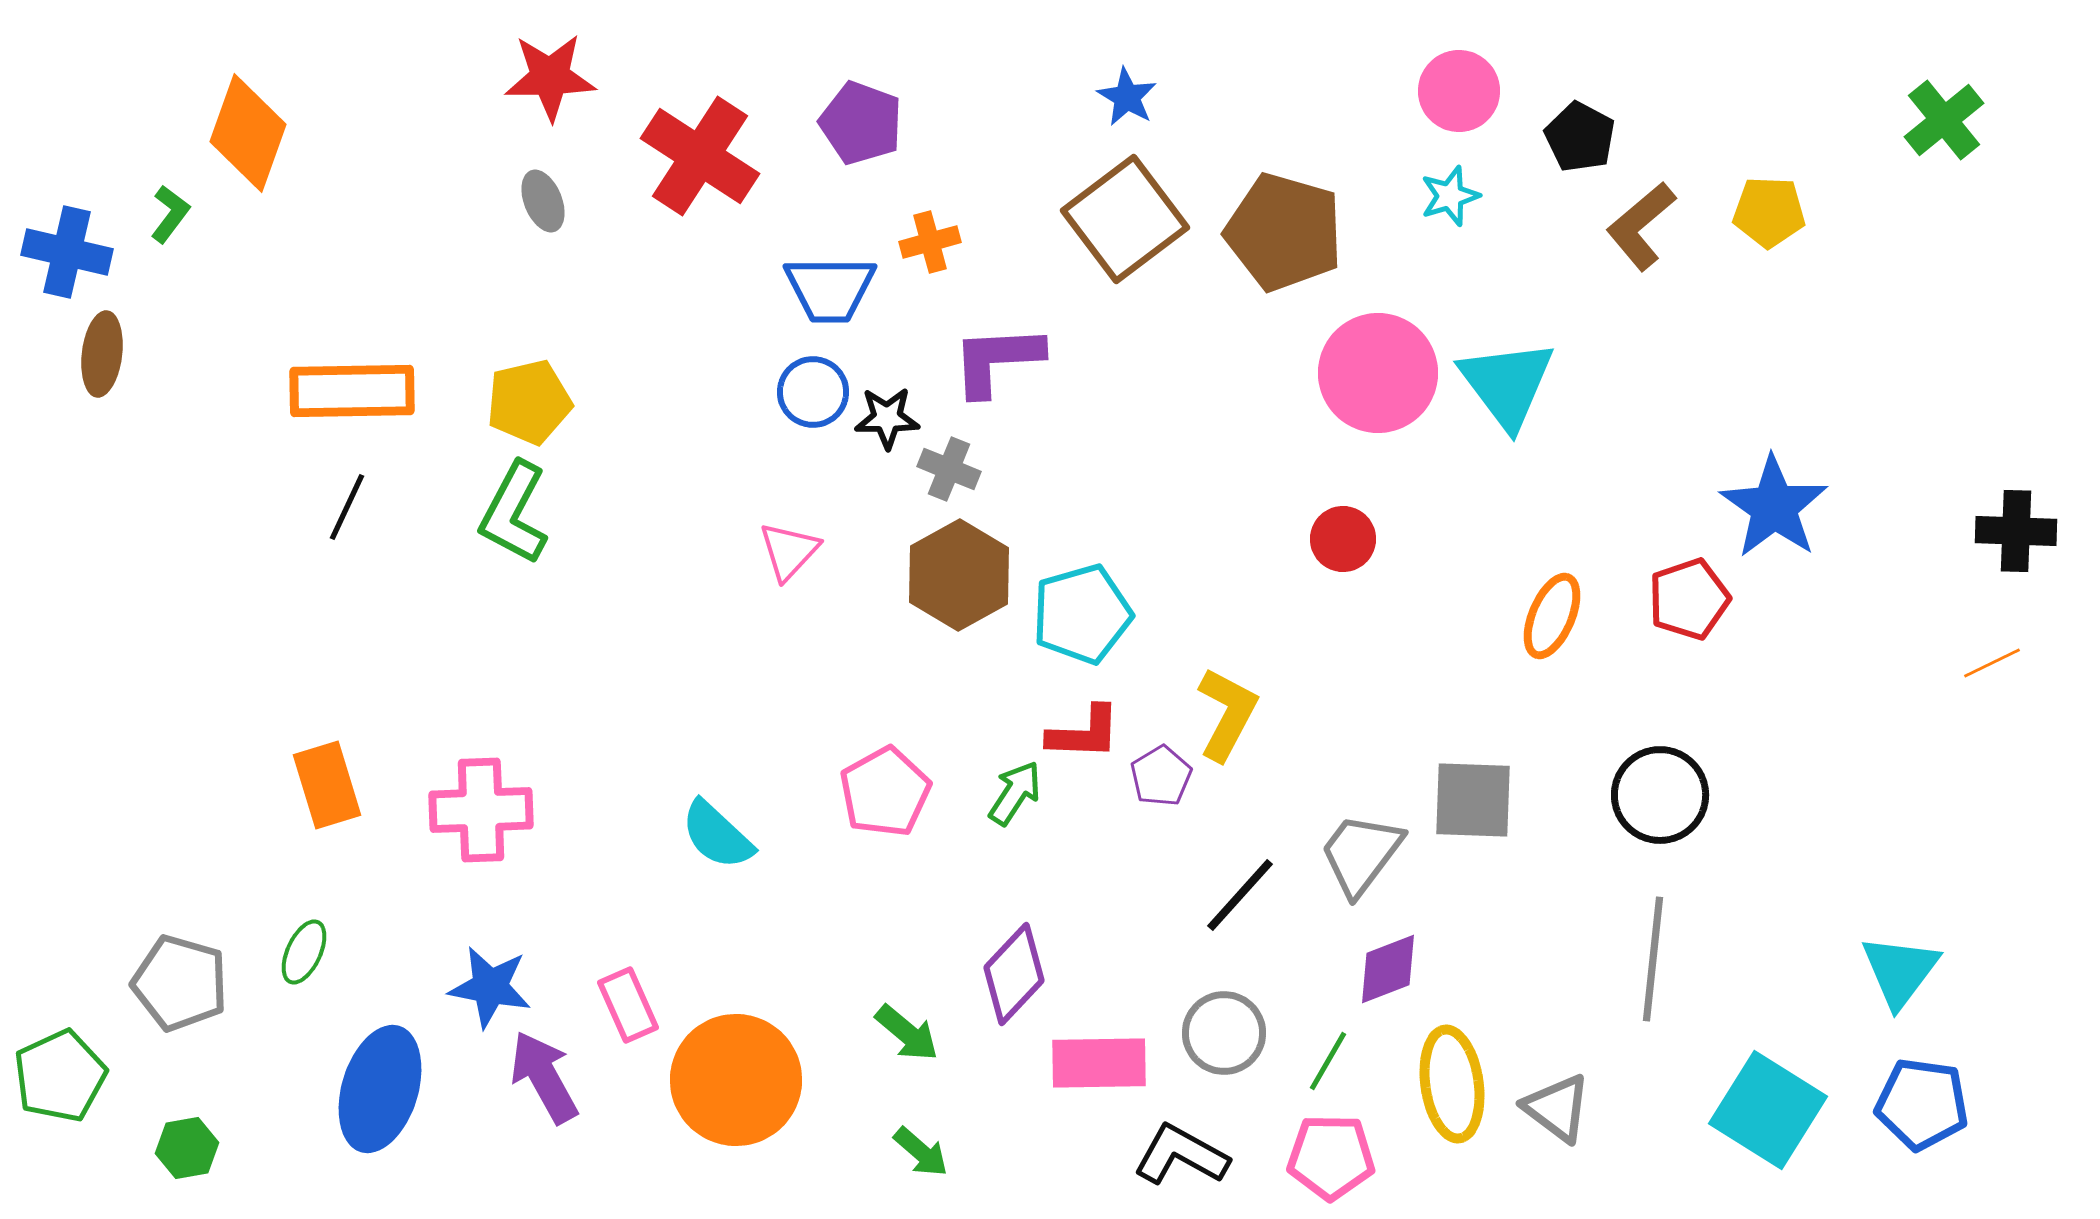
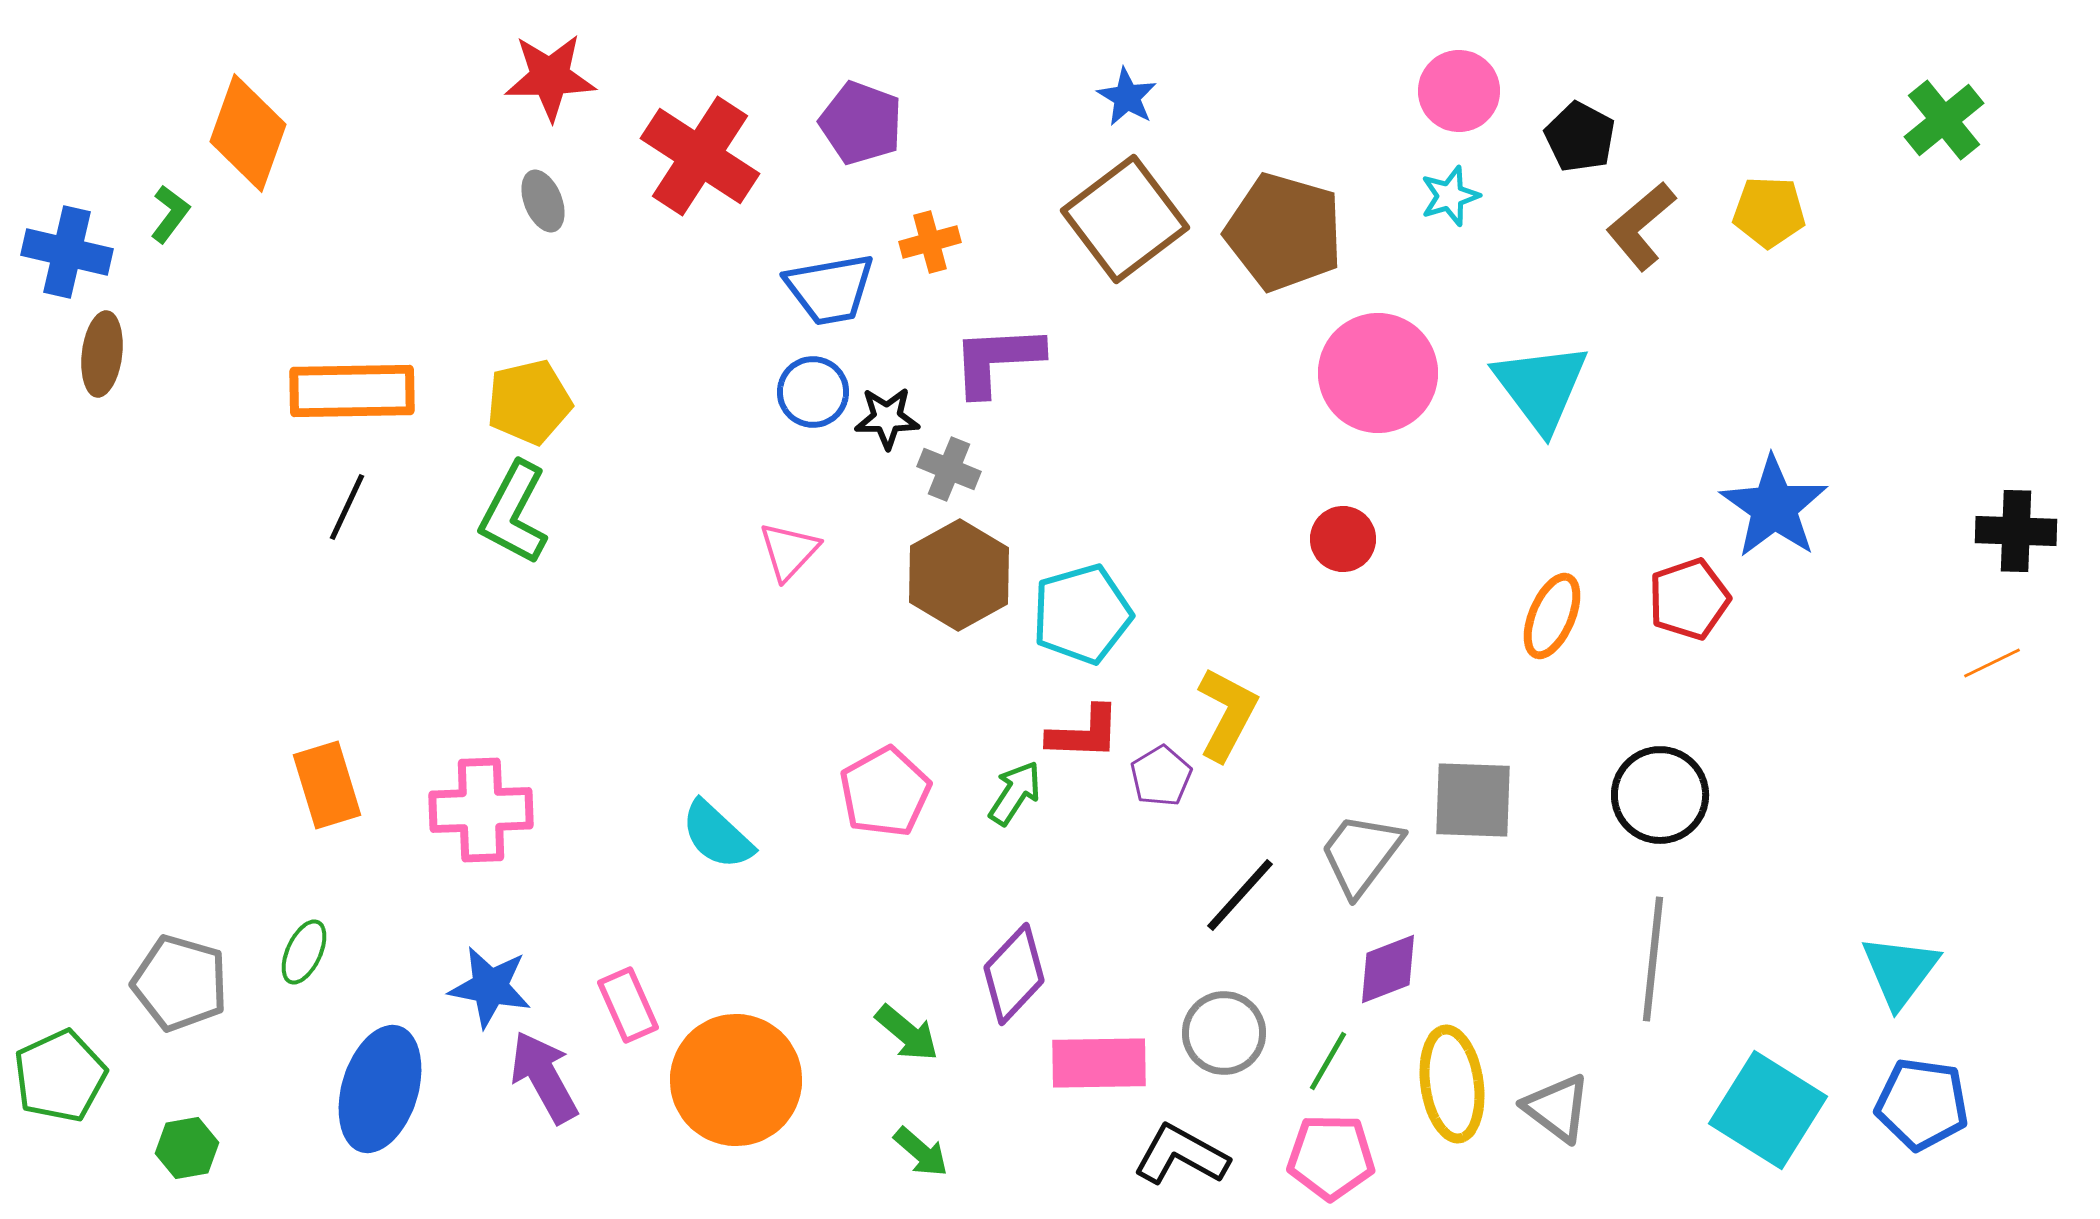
blue trapezoid at (830, 289): rotated 10 degrees counterclockwise
cyan triangle at (1507, 384): moved 34 px right, 3 px down
